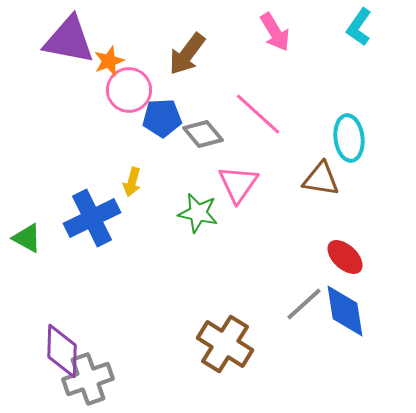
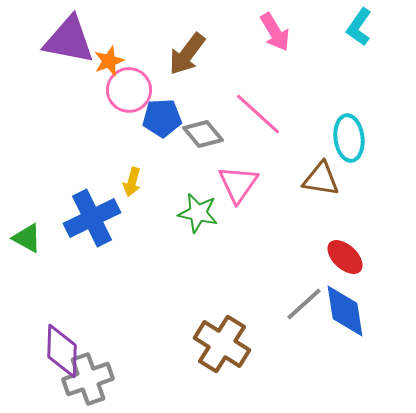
brown cross: moved 3 px left
